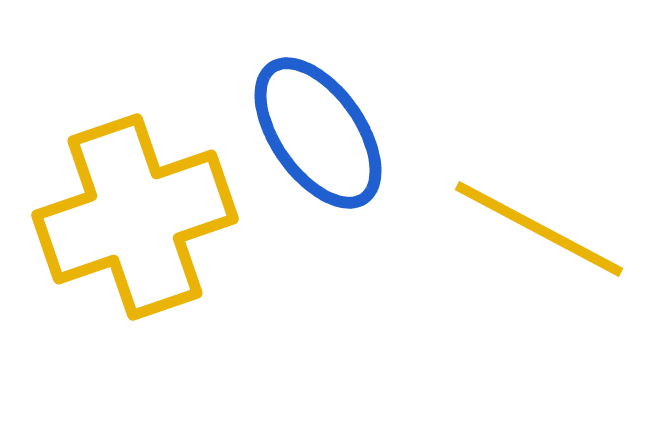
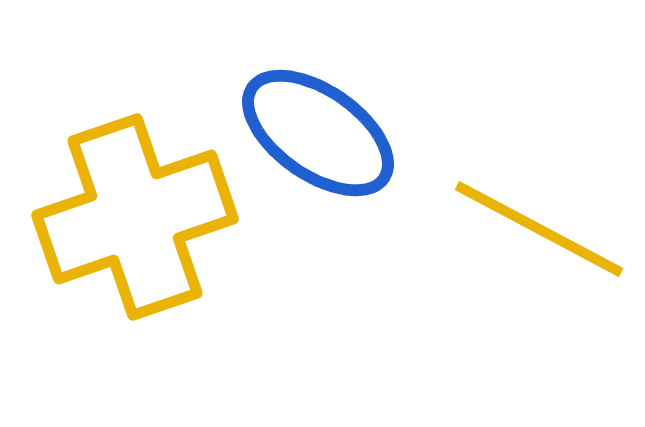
blue ellipse: rotated 20 degrees counterclockwise
